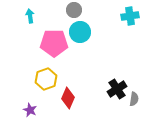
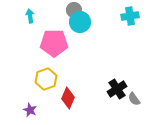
cyan circle: moved 10 px up
gray semicircle: rotated 136 degrees clockwise
